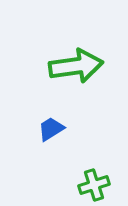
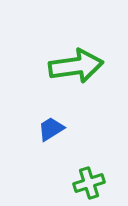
green cross: moved 5 px left, 2 px up
